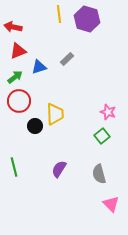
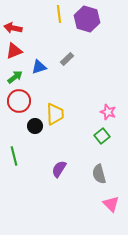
red arrow: moved 1 px down
red triangle: moved 4 px left
green line: moved 11 px up
